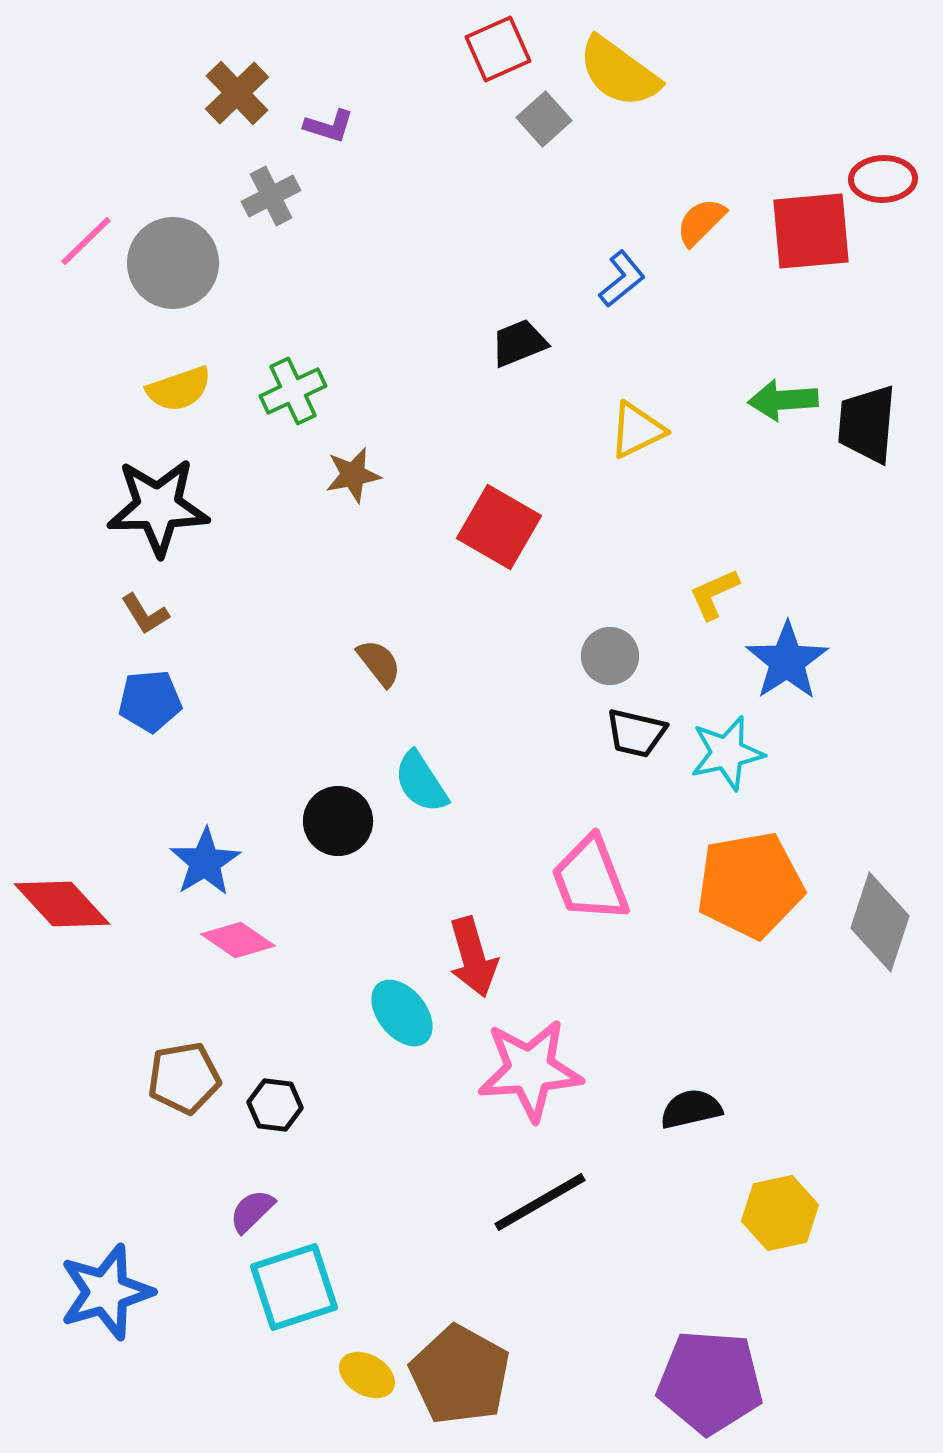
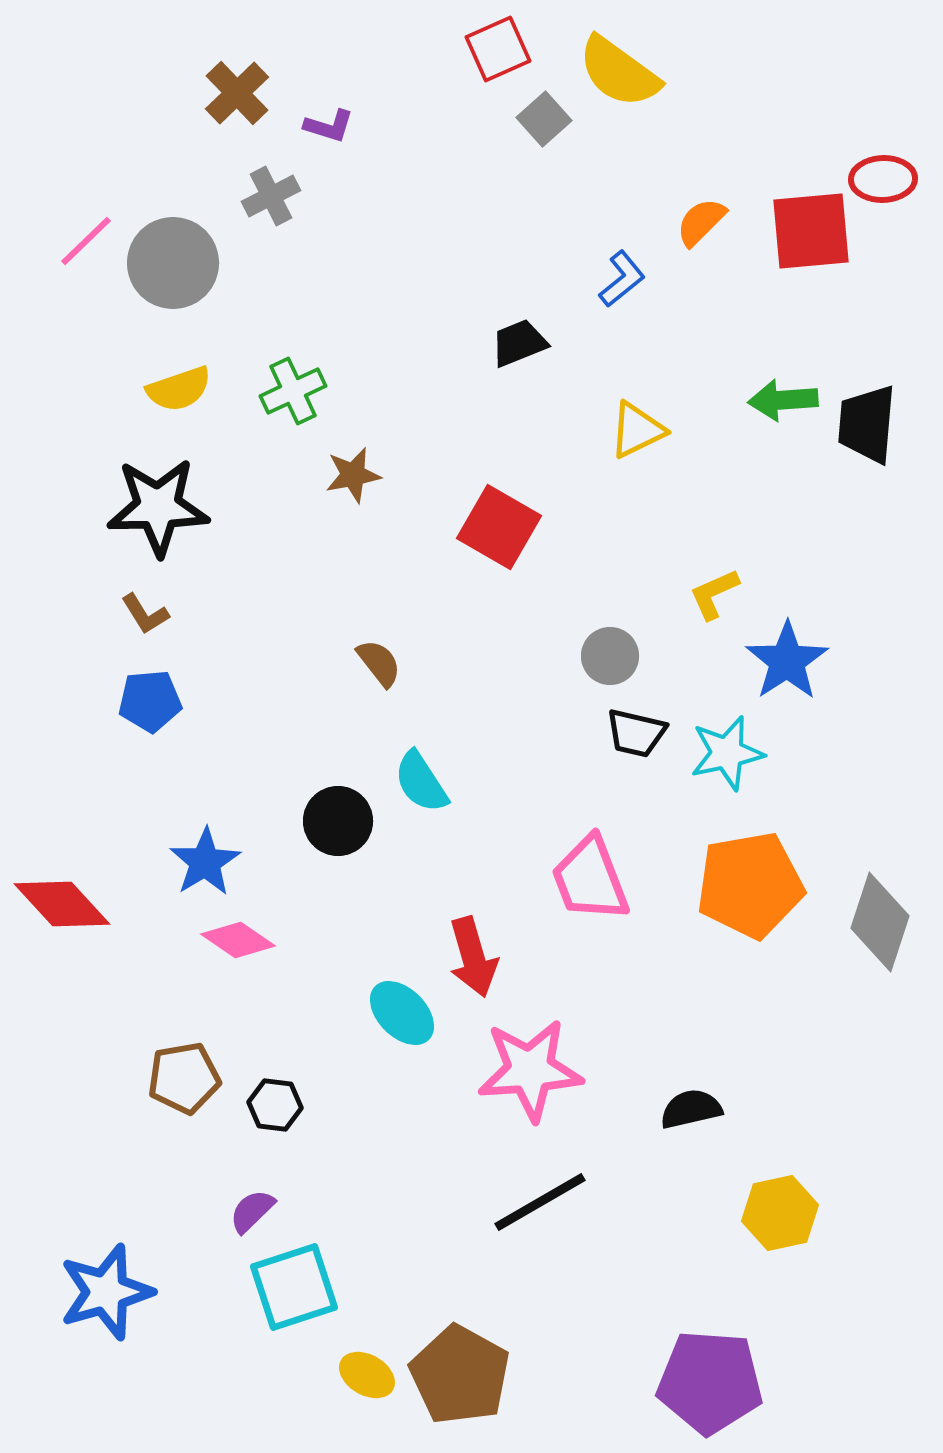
cyan ellipse at (402, 1013): rotated 6 degrees counterclockwise
